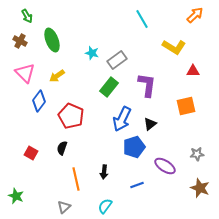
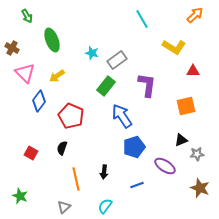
brown cross: moved 8 px left, 7 px down
green rectangle: moved 3 px left, 1 px up
blue arrow: moved 3 px up; rotated 120 degrees clockwise
black triangle: moved 31 px right, 16 px down; rotated 16 degrees clockwise
green star: moved 4 px right
